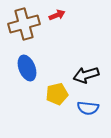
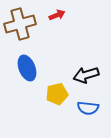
brown cross: moved 4 px left
